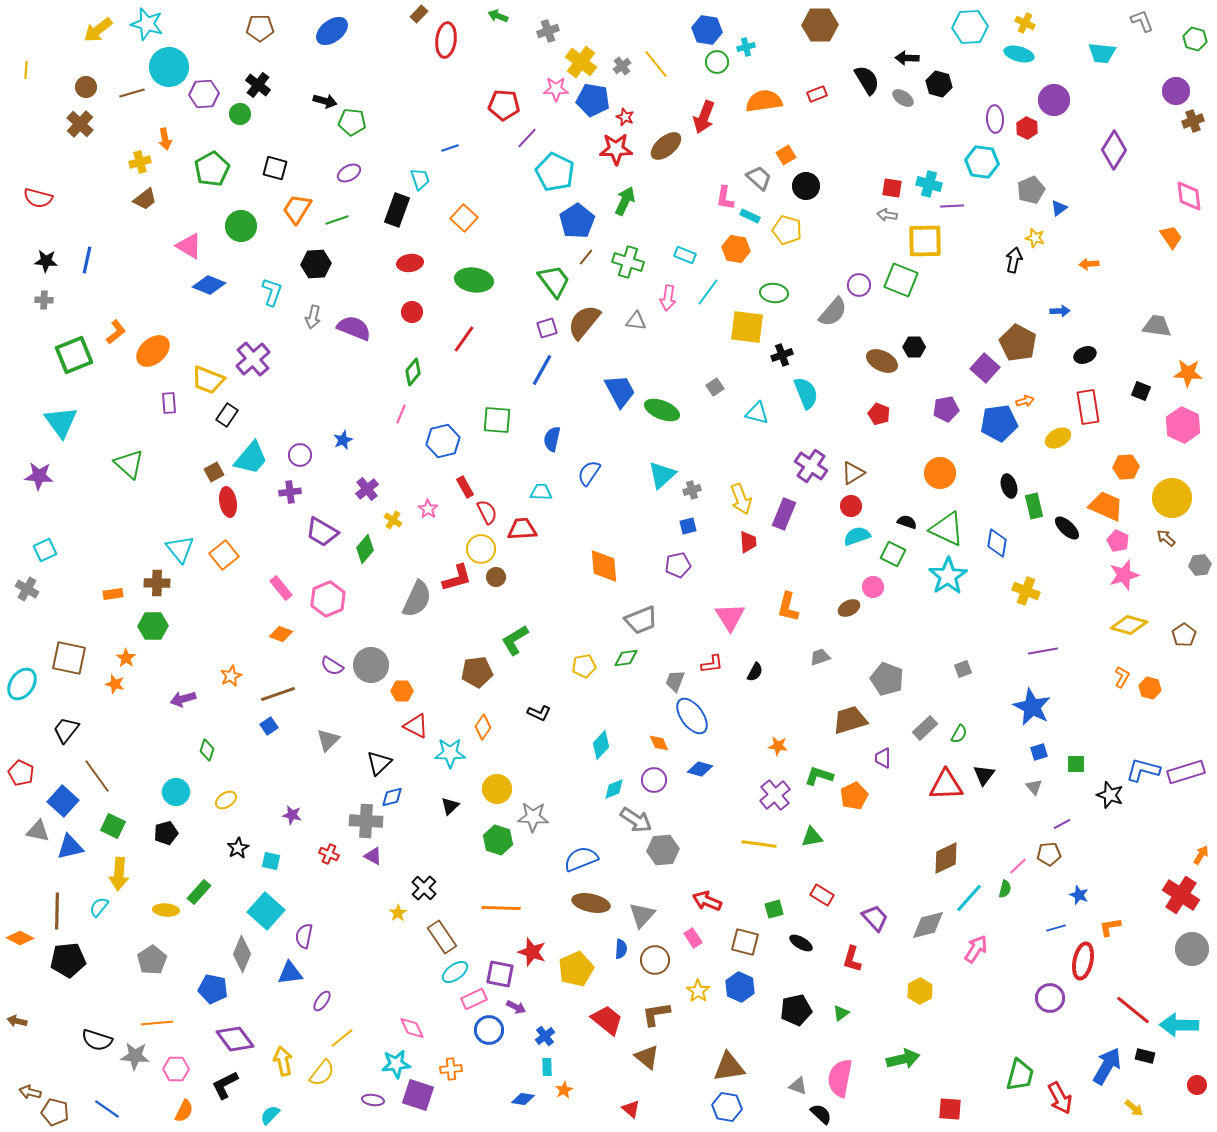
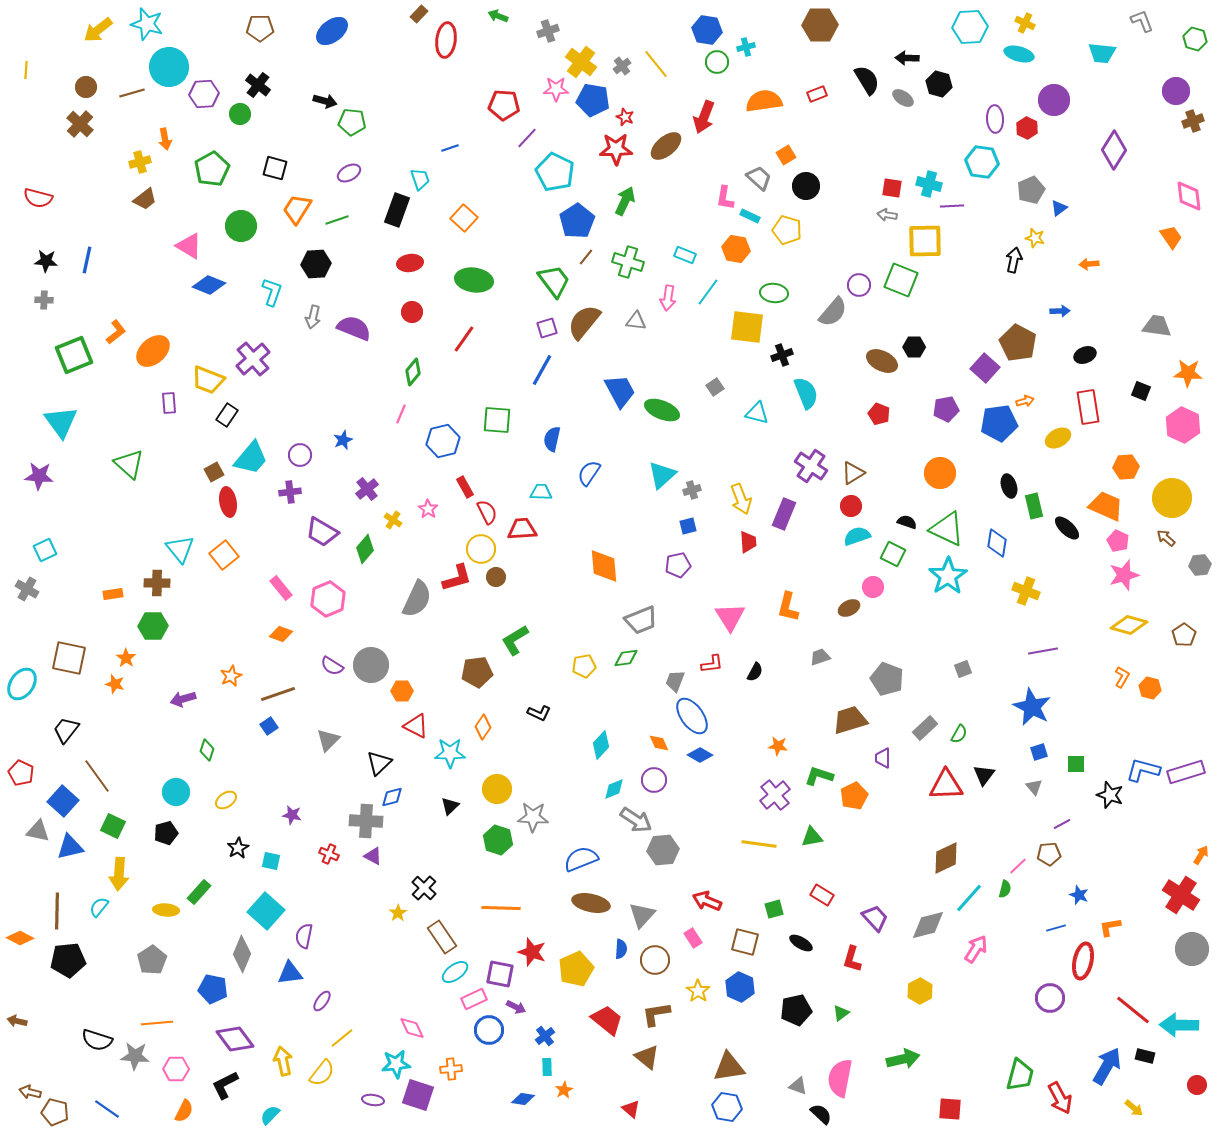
blue diamond at (700, 769): moved 14 px up; rotated 15 degrees clockwise
